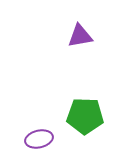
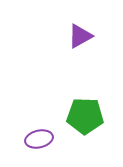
purple triangle: rotated 20 degrees counterclockwise
